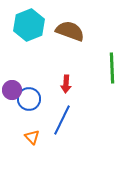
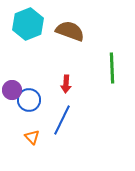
cyan hexagon: moved 1 px left, 1 px up
blue circle: moved 1 px down
